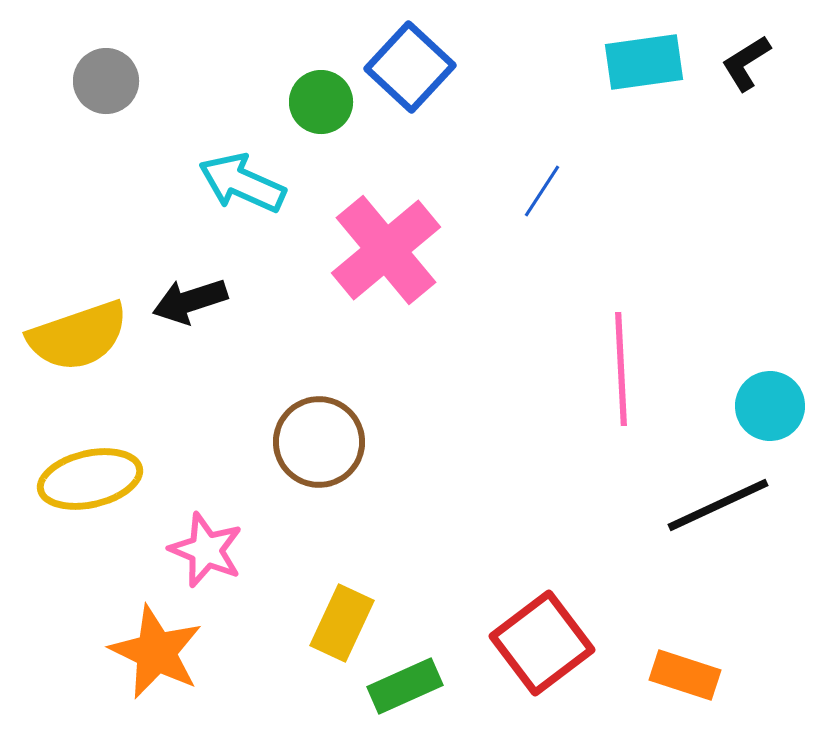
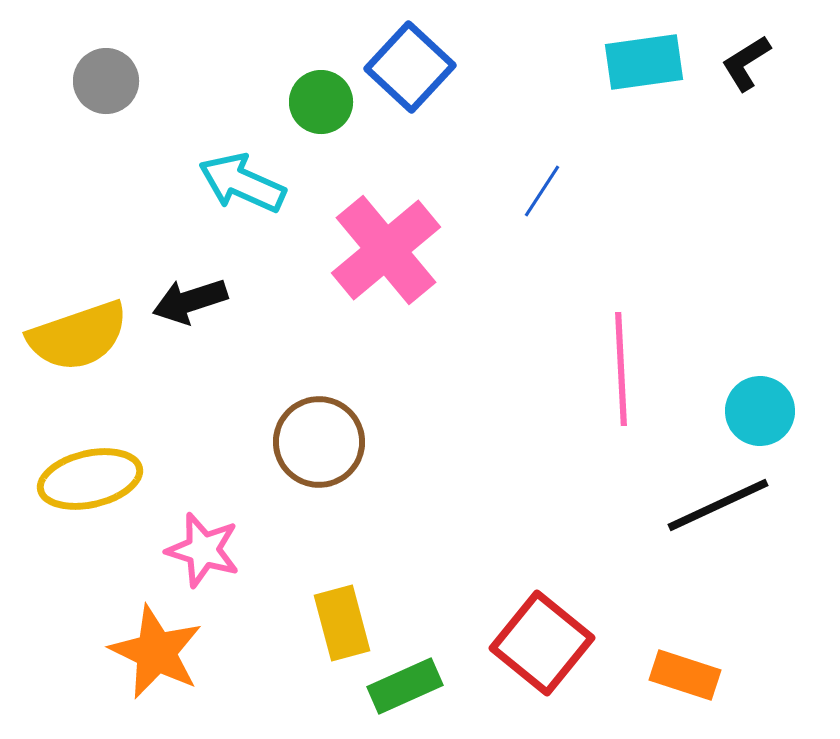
cyan circle: moved 10 px left, 5 px down
pink star: moved 3 px left; rotated 6 degrees counterclockwise
yellow rectangle: rotated 40 degrees counterclockwise
red square: rotated 14 degrees counterclockwise
